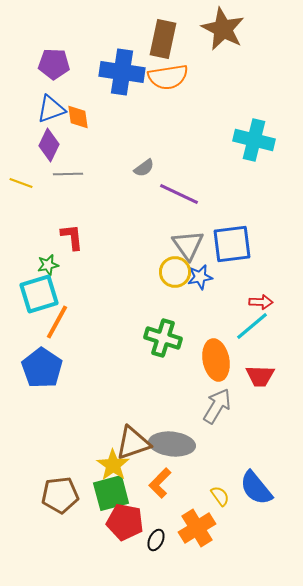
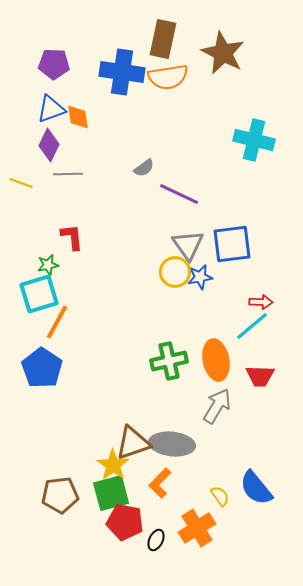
brown star: moved 24 px down
green cross: moved 6 px right, 23 px down; rotated 30 degrees counterclockwise
